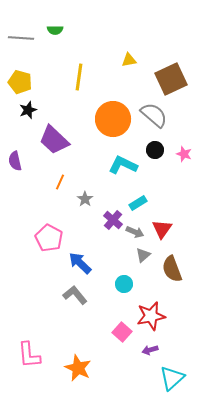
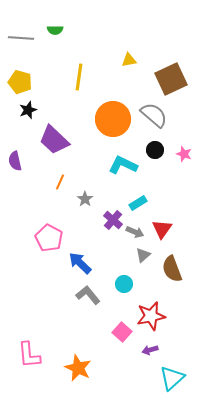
gray L-shape: moved 13 px right
